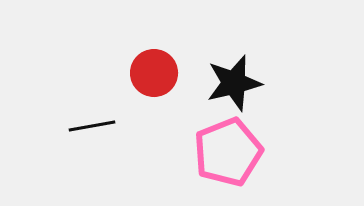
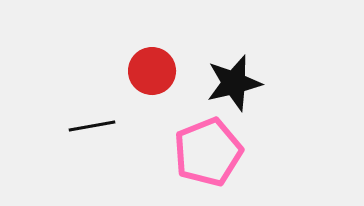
red circle: moved 2 px left, 2 px up
pink pentagon: moved 20 px left
